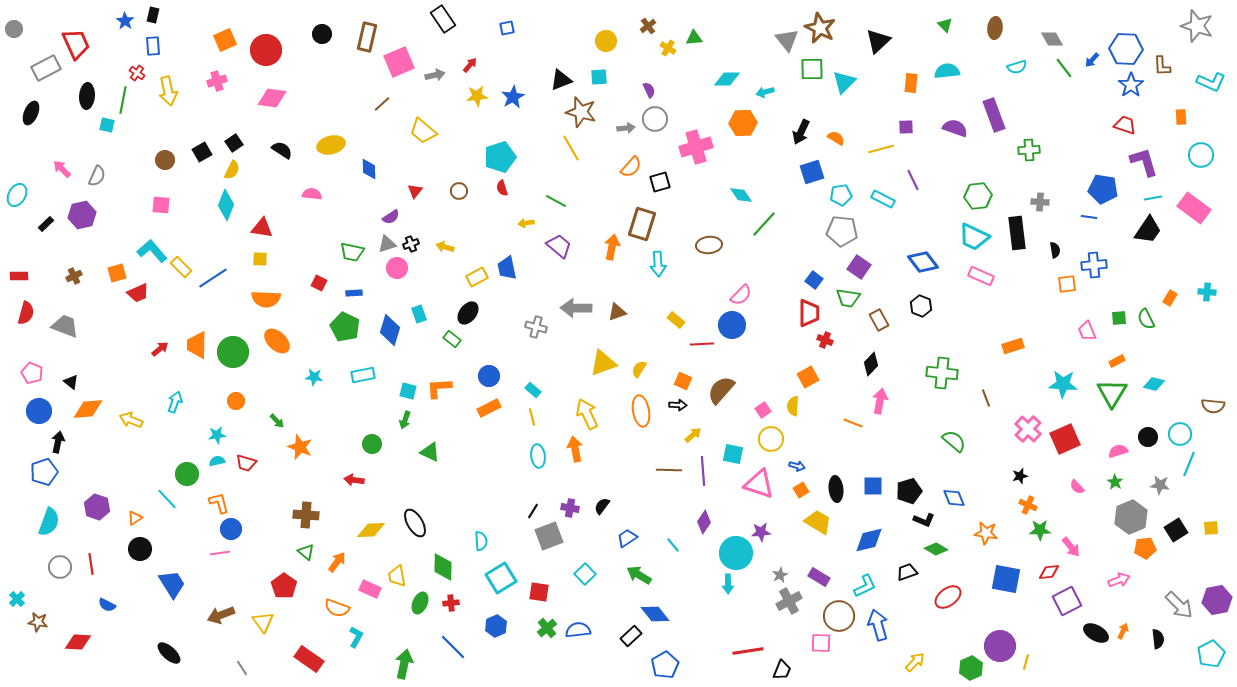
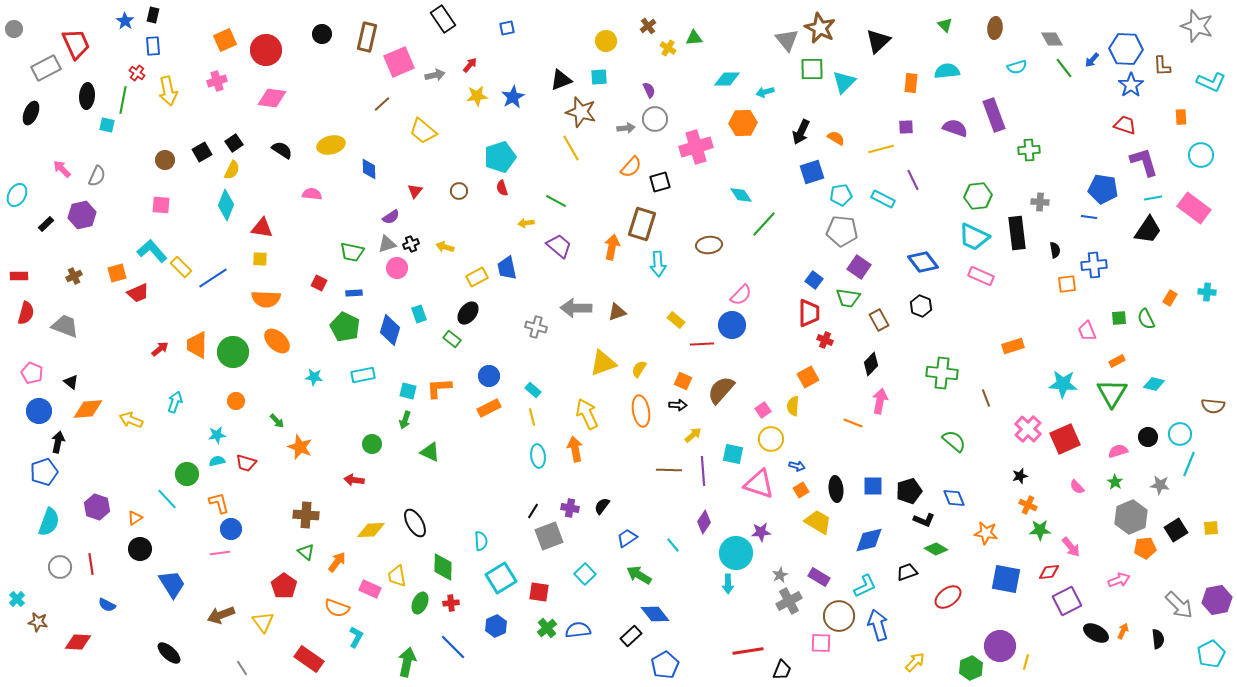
green arrow at (404, 664): moved 3 px right, 2 px up
